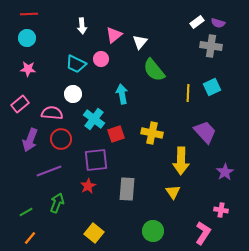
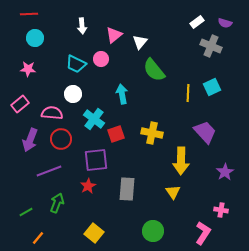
purple semicircle: moved 7 px right
cyan circle: moved 8 px right
gray cross: rotated 15 degrees clockwise
orange line: moved 8 px right
